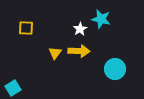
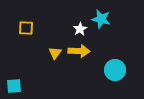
cyan circle: moved 1 px down
cyan square: moved 1 px right, 2 px up; rotated 28 degrees clockwise
